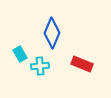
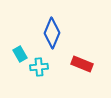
cyan cross: moved 1 px left, 1 px down
